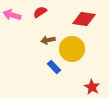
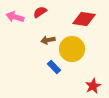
pink arrow: moved 3 px right, 2 px down
red star: moved 1 px right, 1 px up; rotated 14 degrees clockwise
